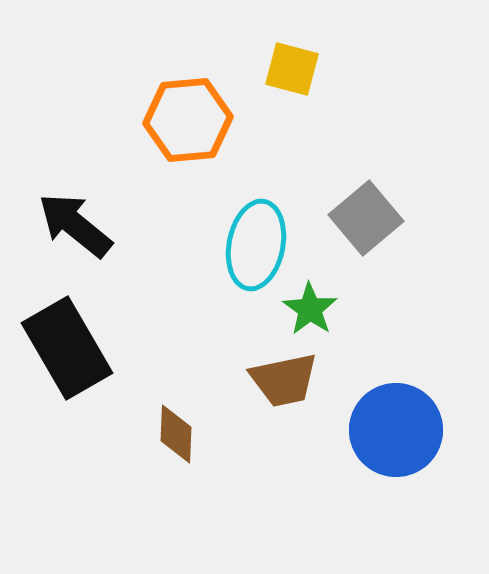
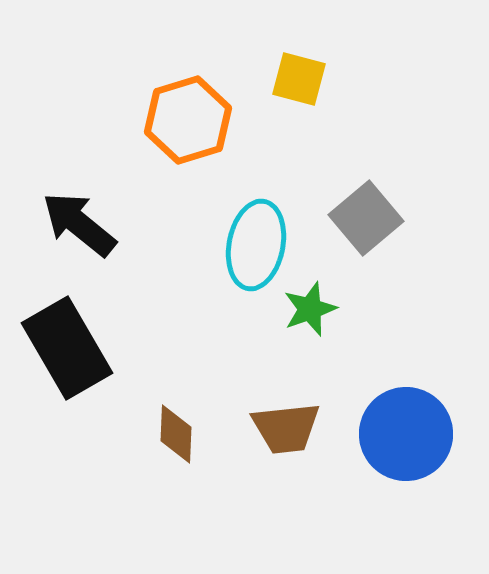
yellow square: moved 7 px right, 10 px down
orange hexagon: rotated 12 degrees counterclockwise
black arrow: moved 4 px right, 1 px up
green star: rotated 18 degrees clockwise
brown trapezoid: moved 2 px right, 48 px down; rotated 6 degrees clockwise
blue circle: moved 10 px right, 4 px down
